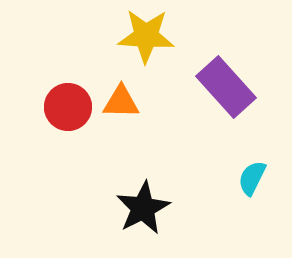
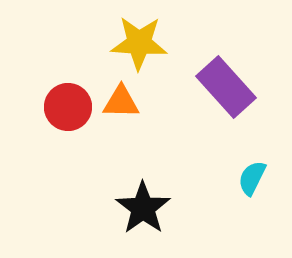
yellow star: moved 7 px left, 7 px down
black star: rotated 8 degrees counterclockwise
